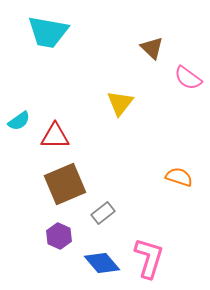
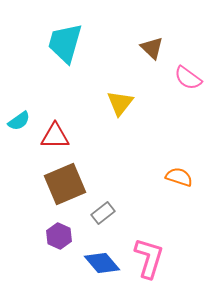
cyan trapezoid: moved 17 px right, 11 px down; rotated 96 degrees clockwise
